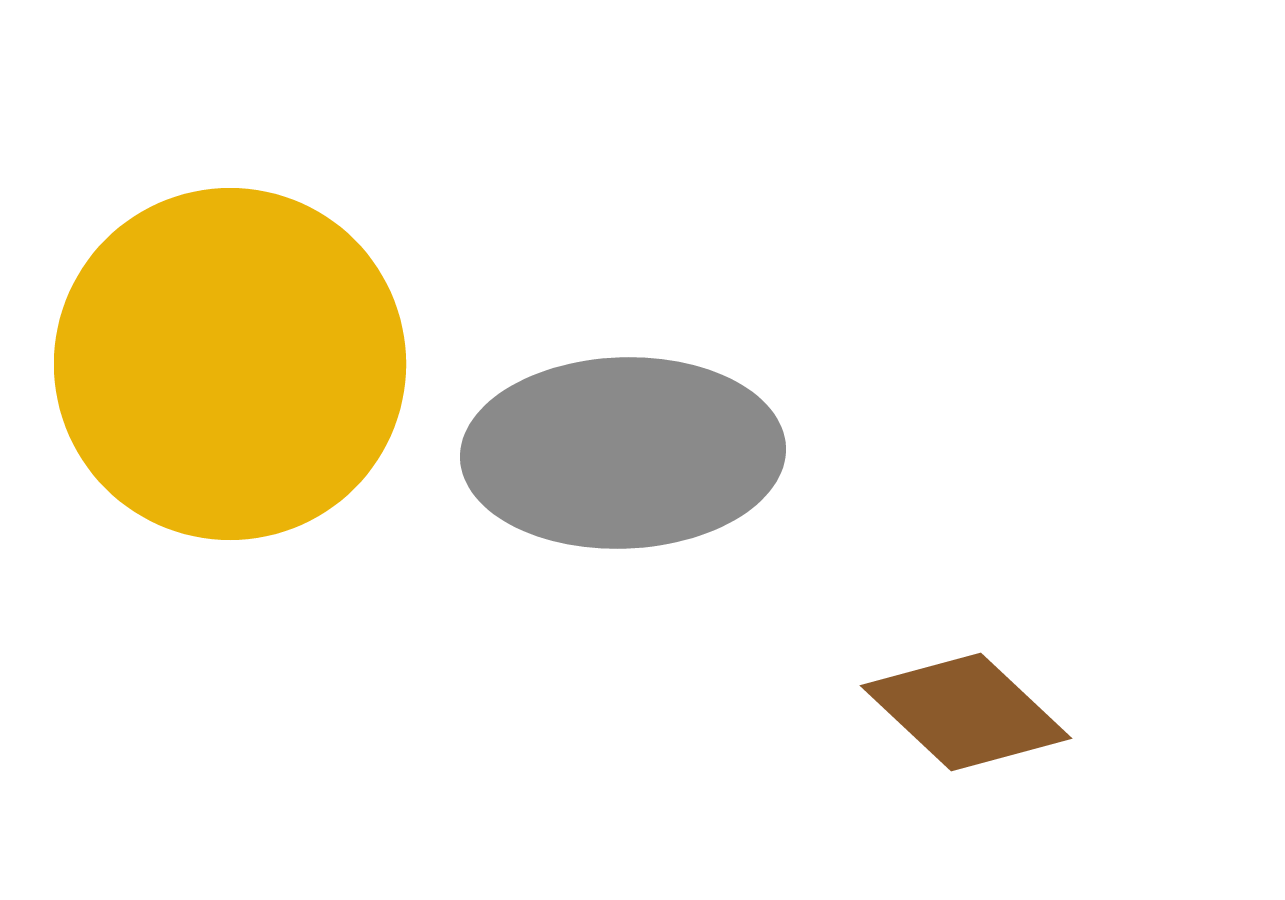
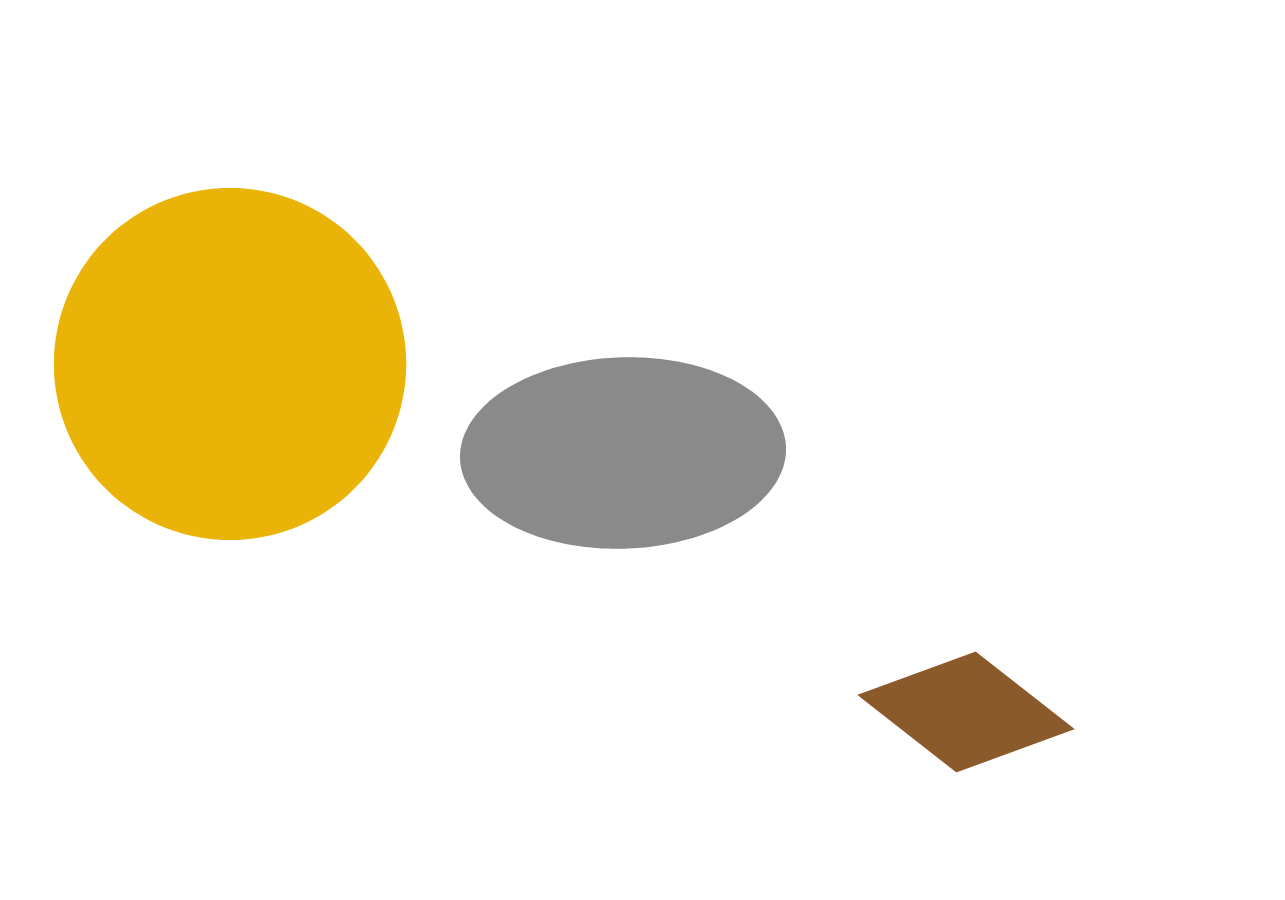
brown diamond: rotated 5 degrees counterclockwise
